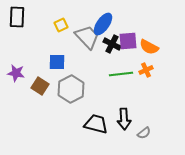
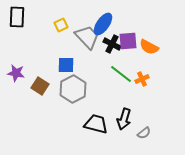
blue square: moved 9 px right, 3 px down
orange cross: moved 4 px left, 9 px down
green line: rotated 45 degrees clockwise
gray hexagon: moved 2 px right
black arrow: rotated 20 degrees clockwise
